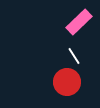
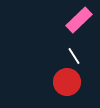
pink rectangle: moved 2 px up
